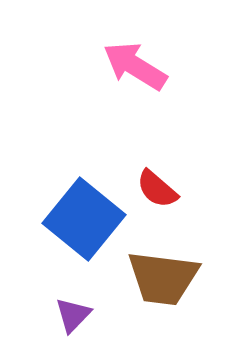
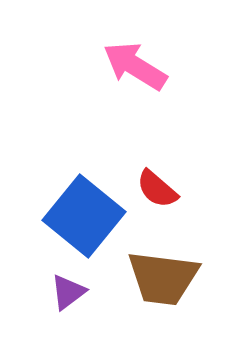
blue square: moved 3 px up
purple triangle: moved 5 px left, 23 px up; rotated 9 degrees clockwise
